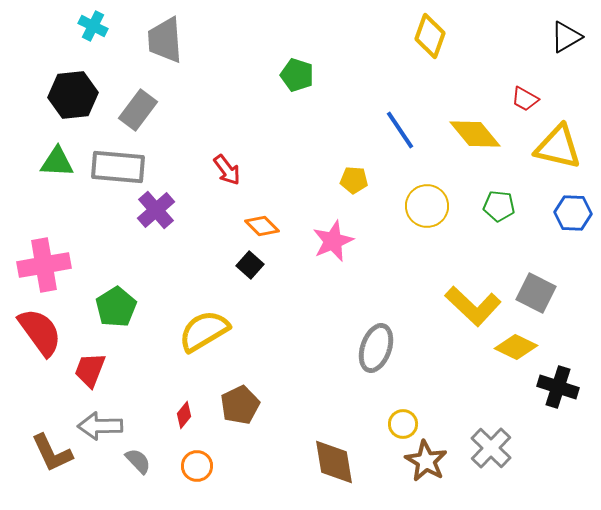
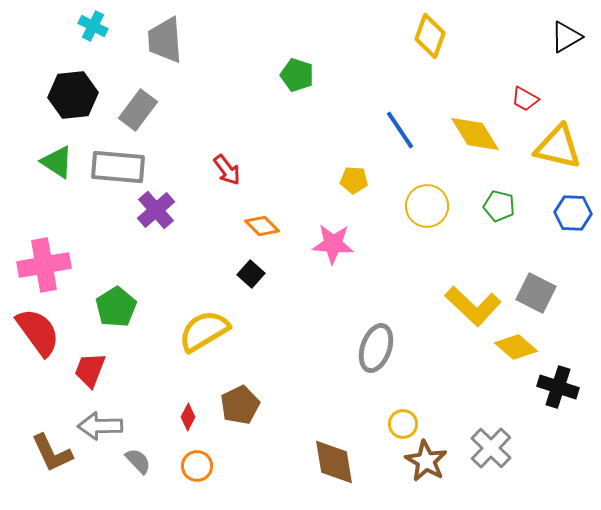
yellow diamond at (475, 134): rotated 8 degrees clockwise
green triangle at (57, 162): rotated 30 degrees clockwise
green pentagon at (499, 206): rotated 8 degrees clockwise
pink star at (333, 241): moved 3 px down; rotated 27 degrees clockwise
black square at (250, 265): moved 1 px right, 9 px down
red semicircle at (40, 332): moved 2 px left
yellow diamond at (516, 347): rotated 15 degrees clockwise
red diamond at (184, 415): moved 4 px right, 2 px down; rotated 12 degrees counterclockwise
